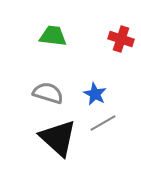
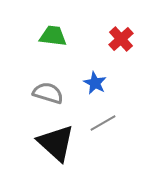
red cross: rotated 30 degrees clockwise
blue star: moved 11 px up
black triangle: moved 2 px left, 5 px down
